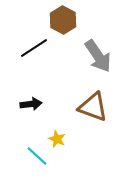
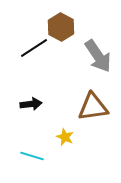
brown hexagon: moved 2 px left, 7 px down
brown triangle: rotated 28 degrees counterclockwise
yellow star: moved 8 px right, 2 px up
cyan line: moved 5 px left; rotated 25 degrees counterclockwise
